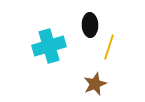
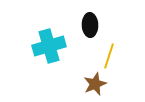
yellow line: moved 9 px down
